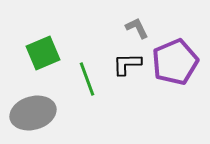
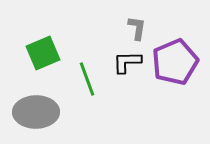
gray L-shape: rotated 35 degrees clockwise
black L-shape: moved 2 px up
gray ellipse: moved 3 px right, 1 px up; rotated 15 degrees clockwise
